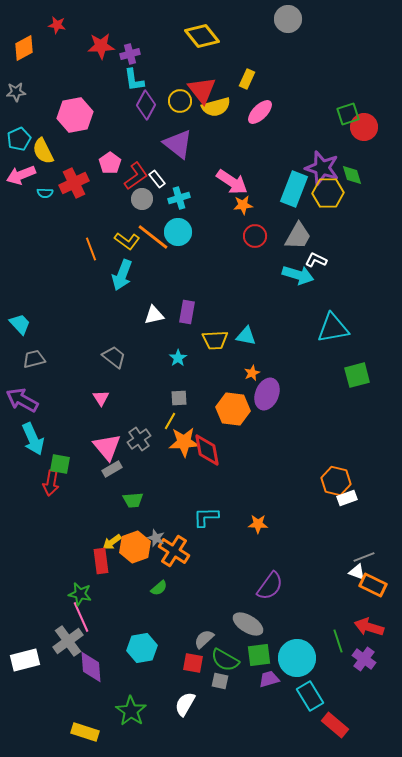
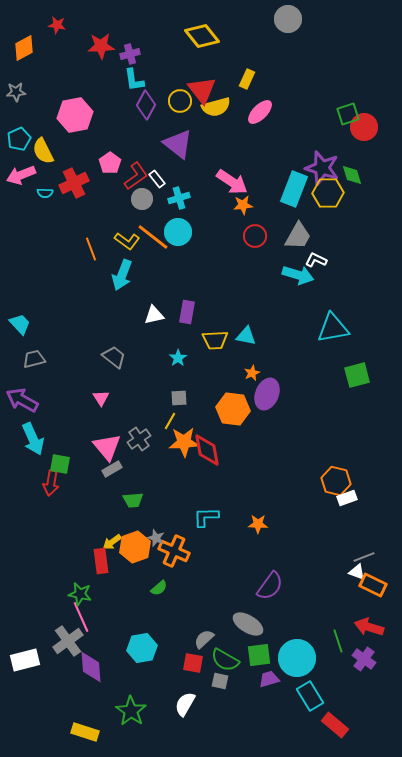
orange cross at (174, 551): rotated 8 degrees counterclockwise
